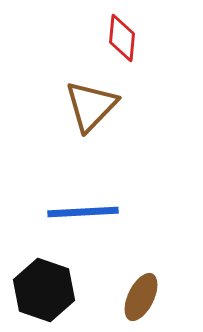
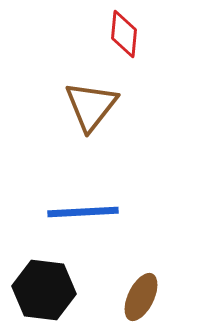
red diamond: moved 2 px right, 4 px up
brown triangle: rotated 6 degrees counterclockwise
black hexagon: rotated 12 degrees counterclockwise
